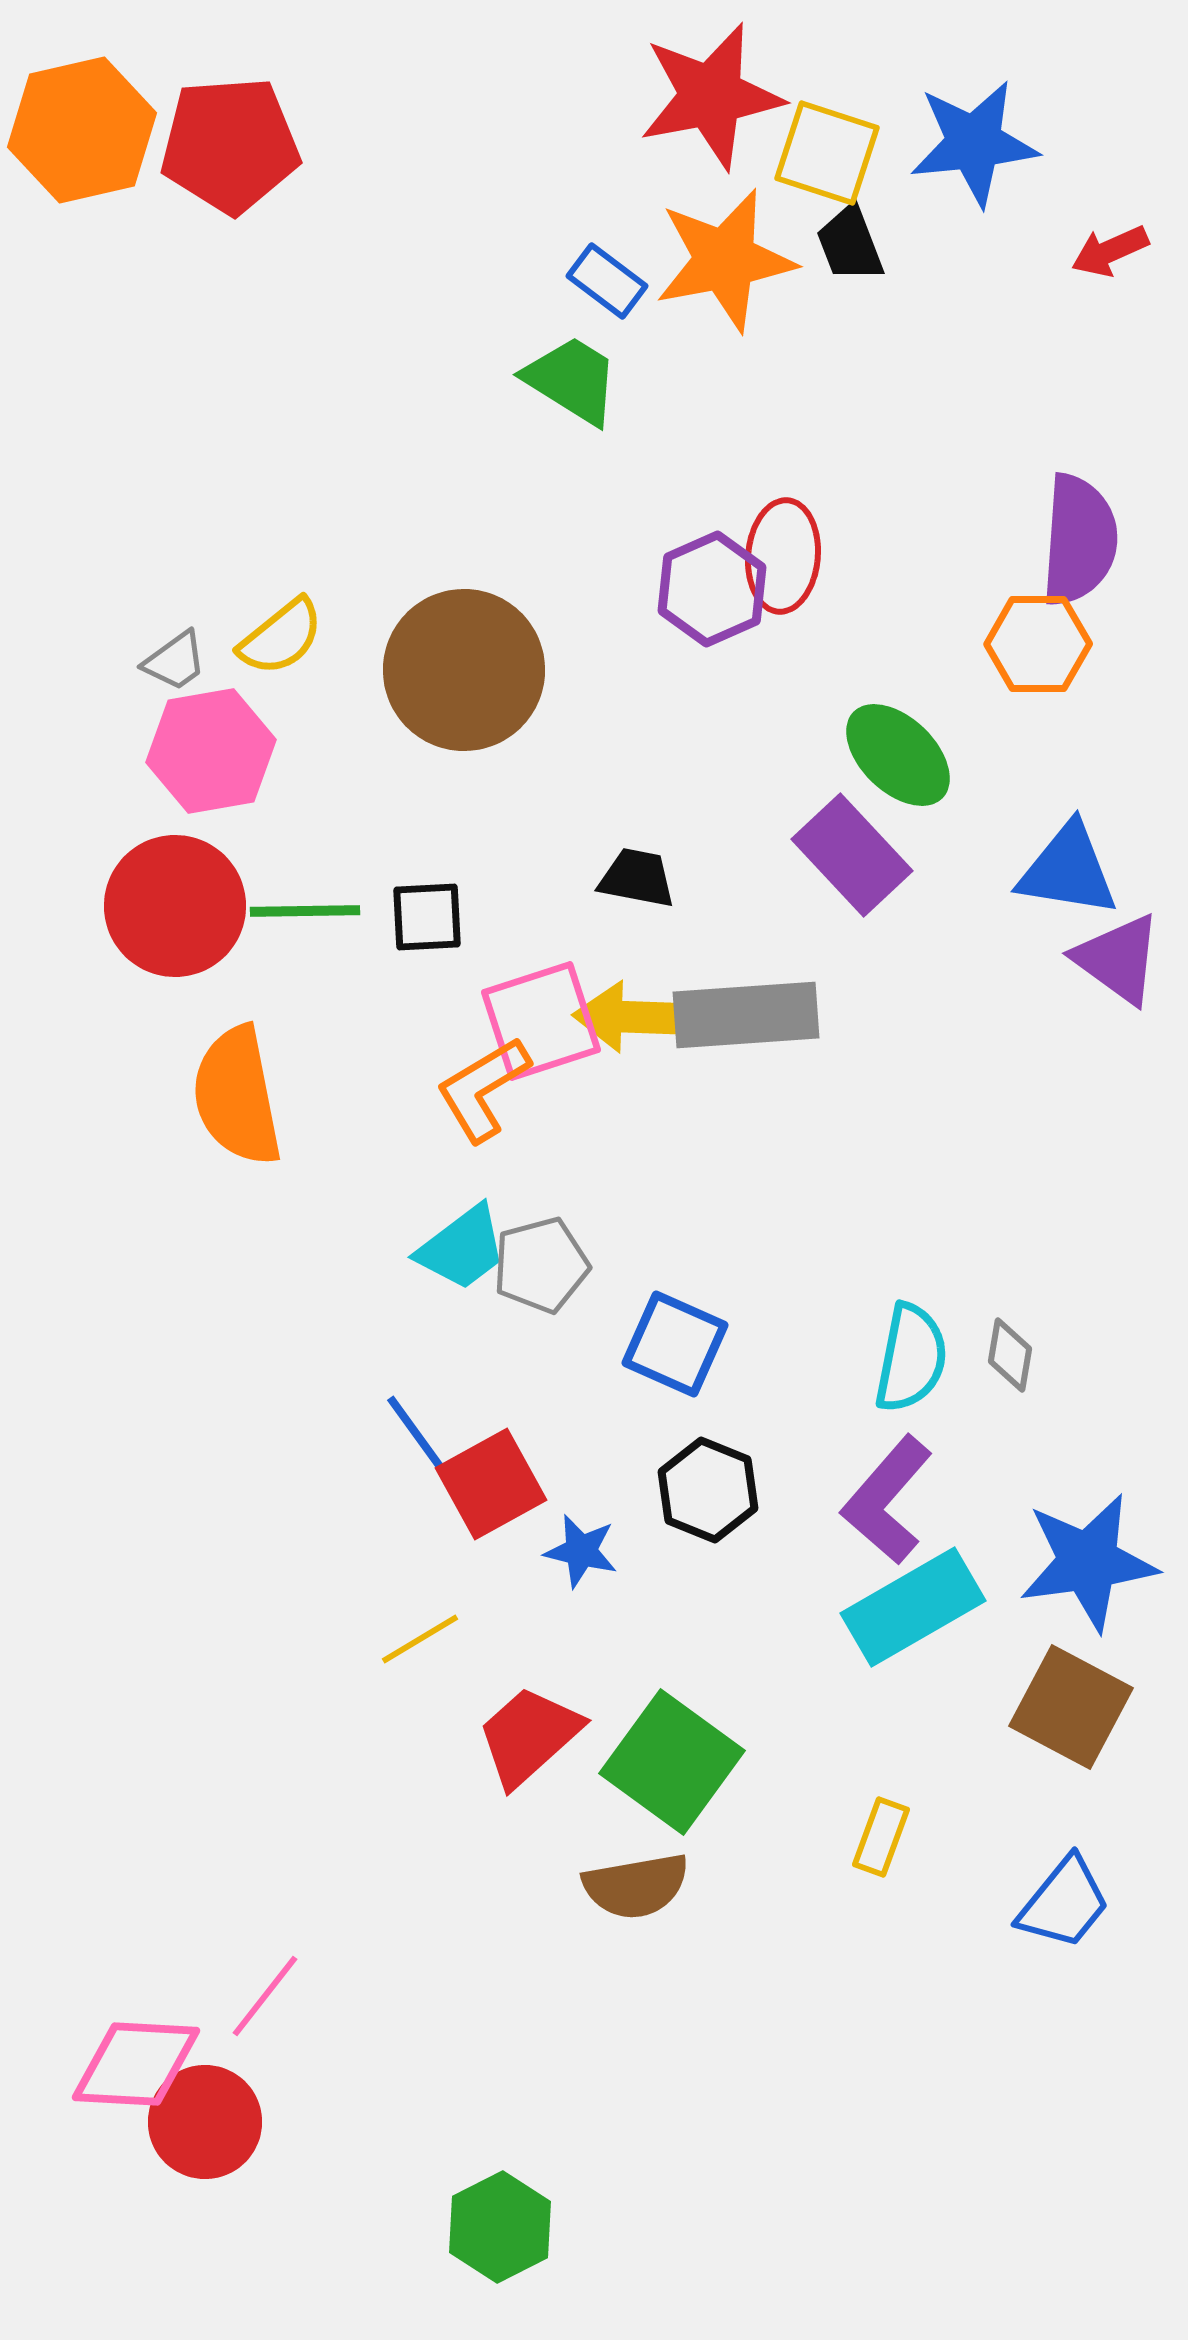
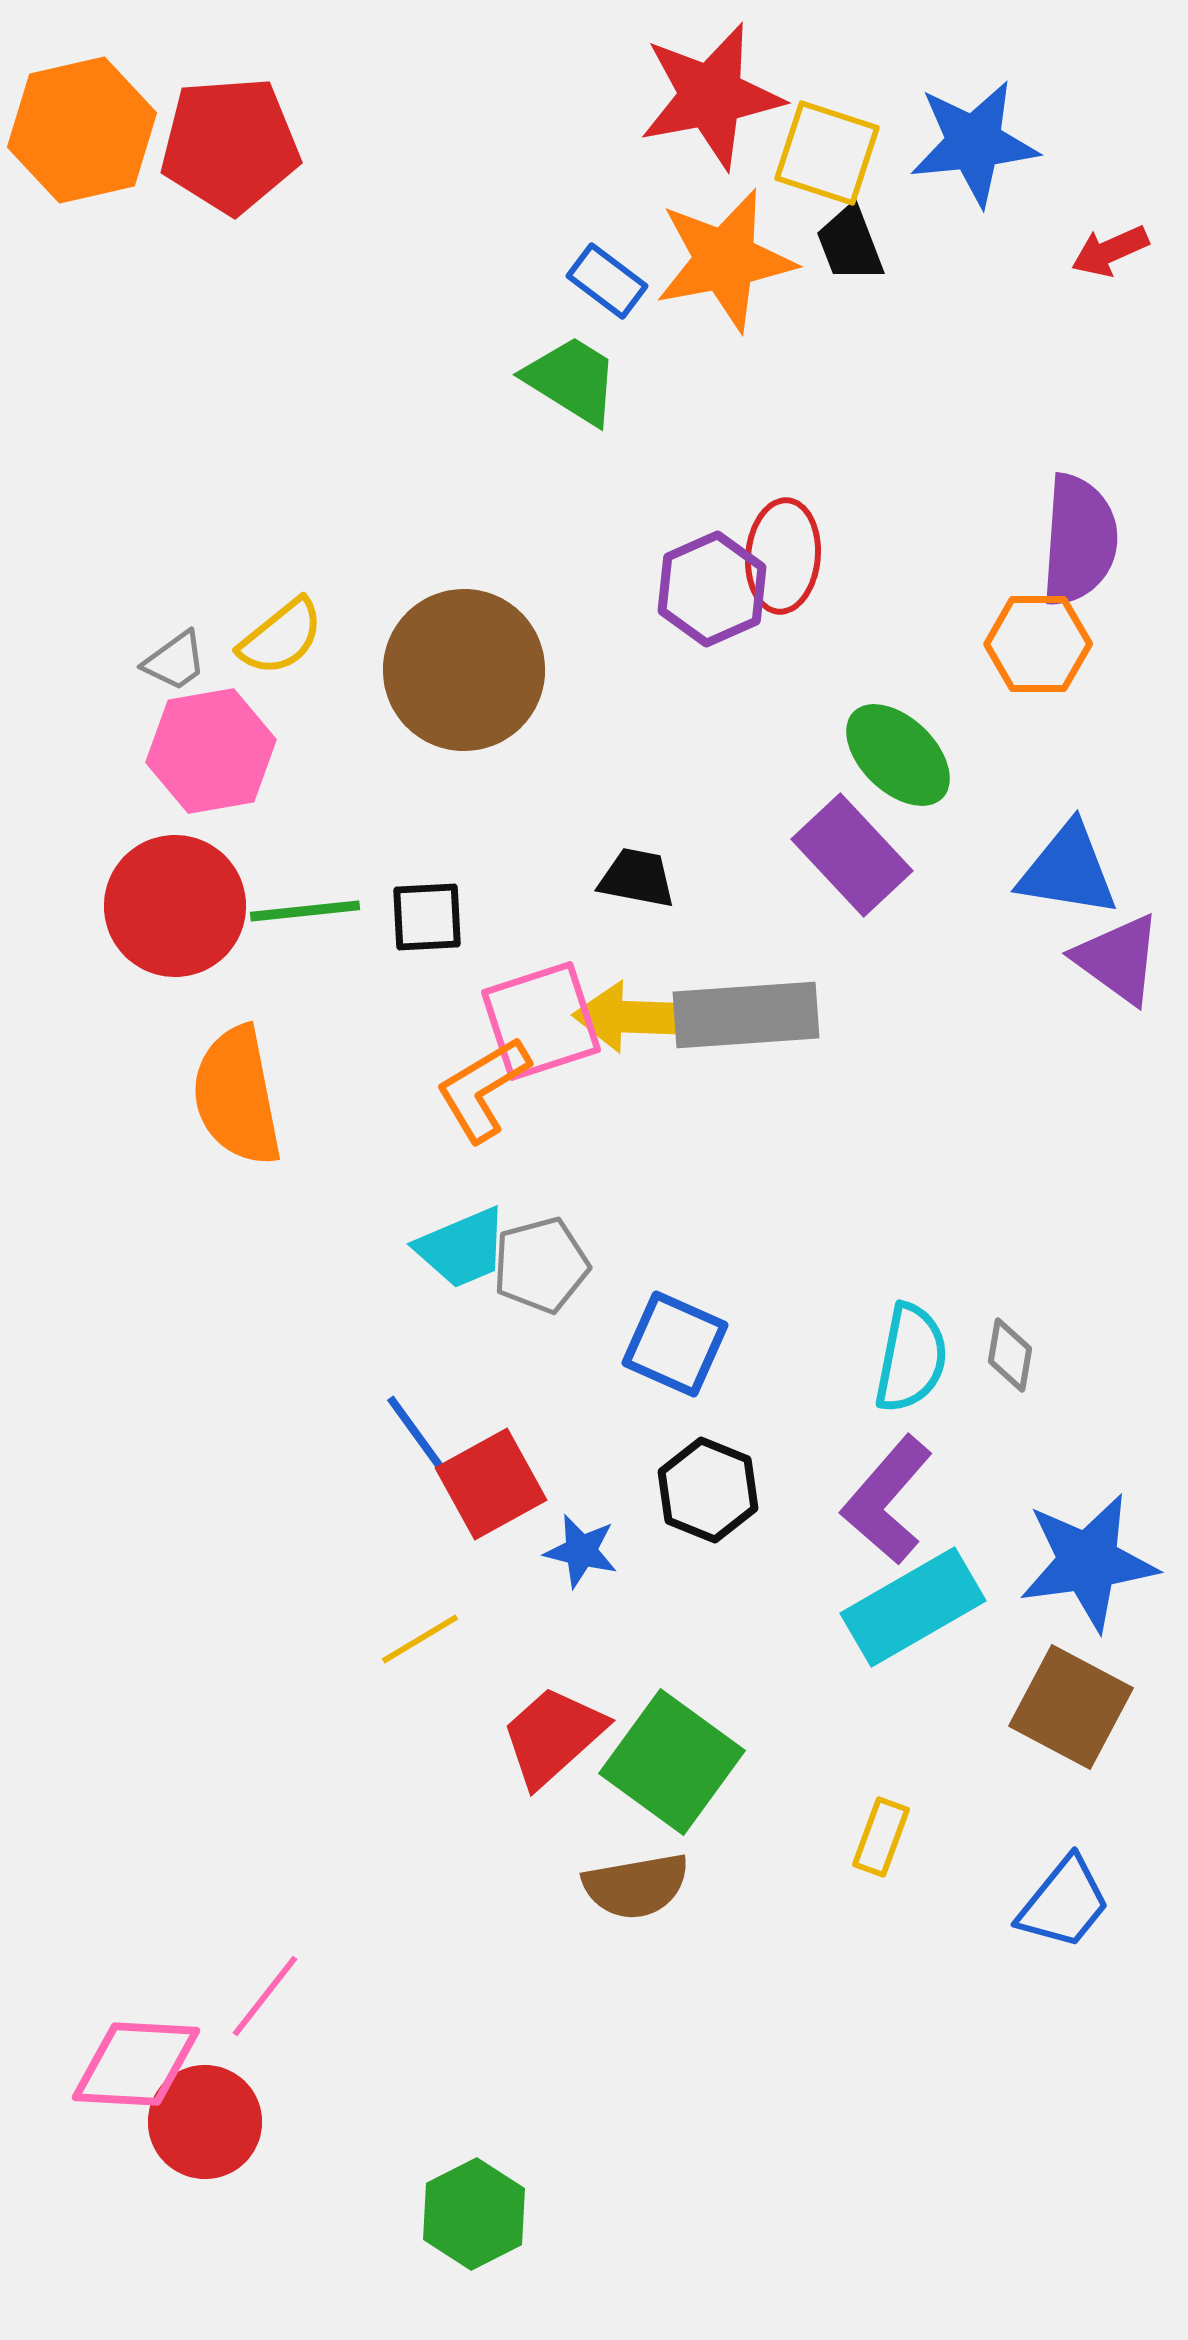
green line at (305, 911): rotated 5 degrees counterclockwise
cyan trapezoid at (462, 1248): rotated 14 degrees clockwise
red trapezoid at (529, 1736): moved 24 px right
green hexagon at (500, 2227): moved 26 px left, 13 px up
